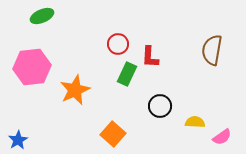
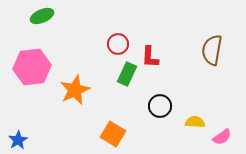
orange square: rotated 10 degrees counterclockwise
